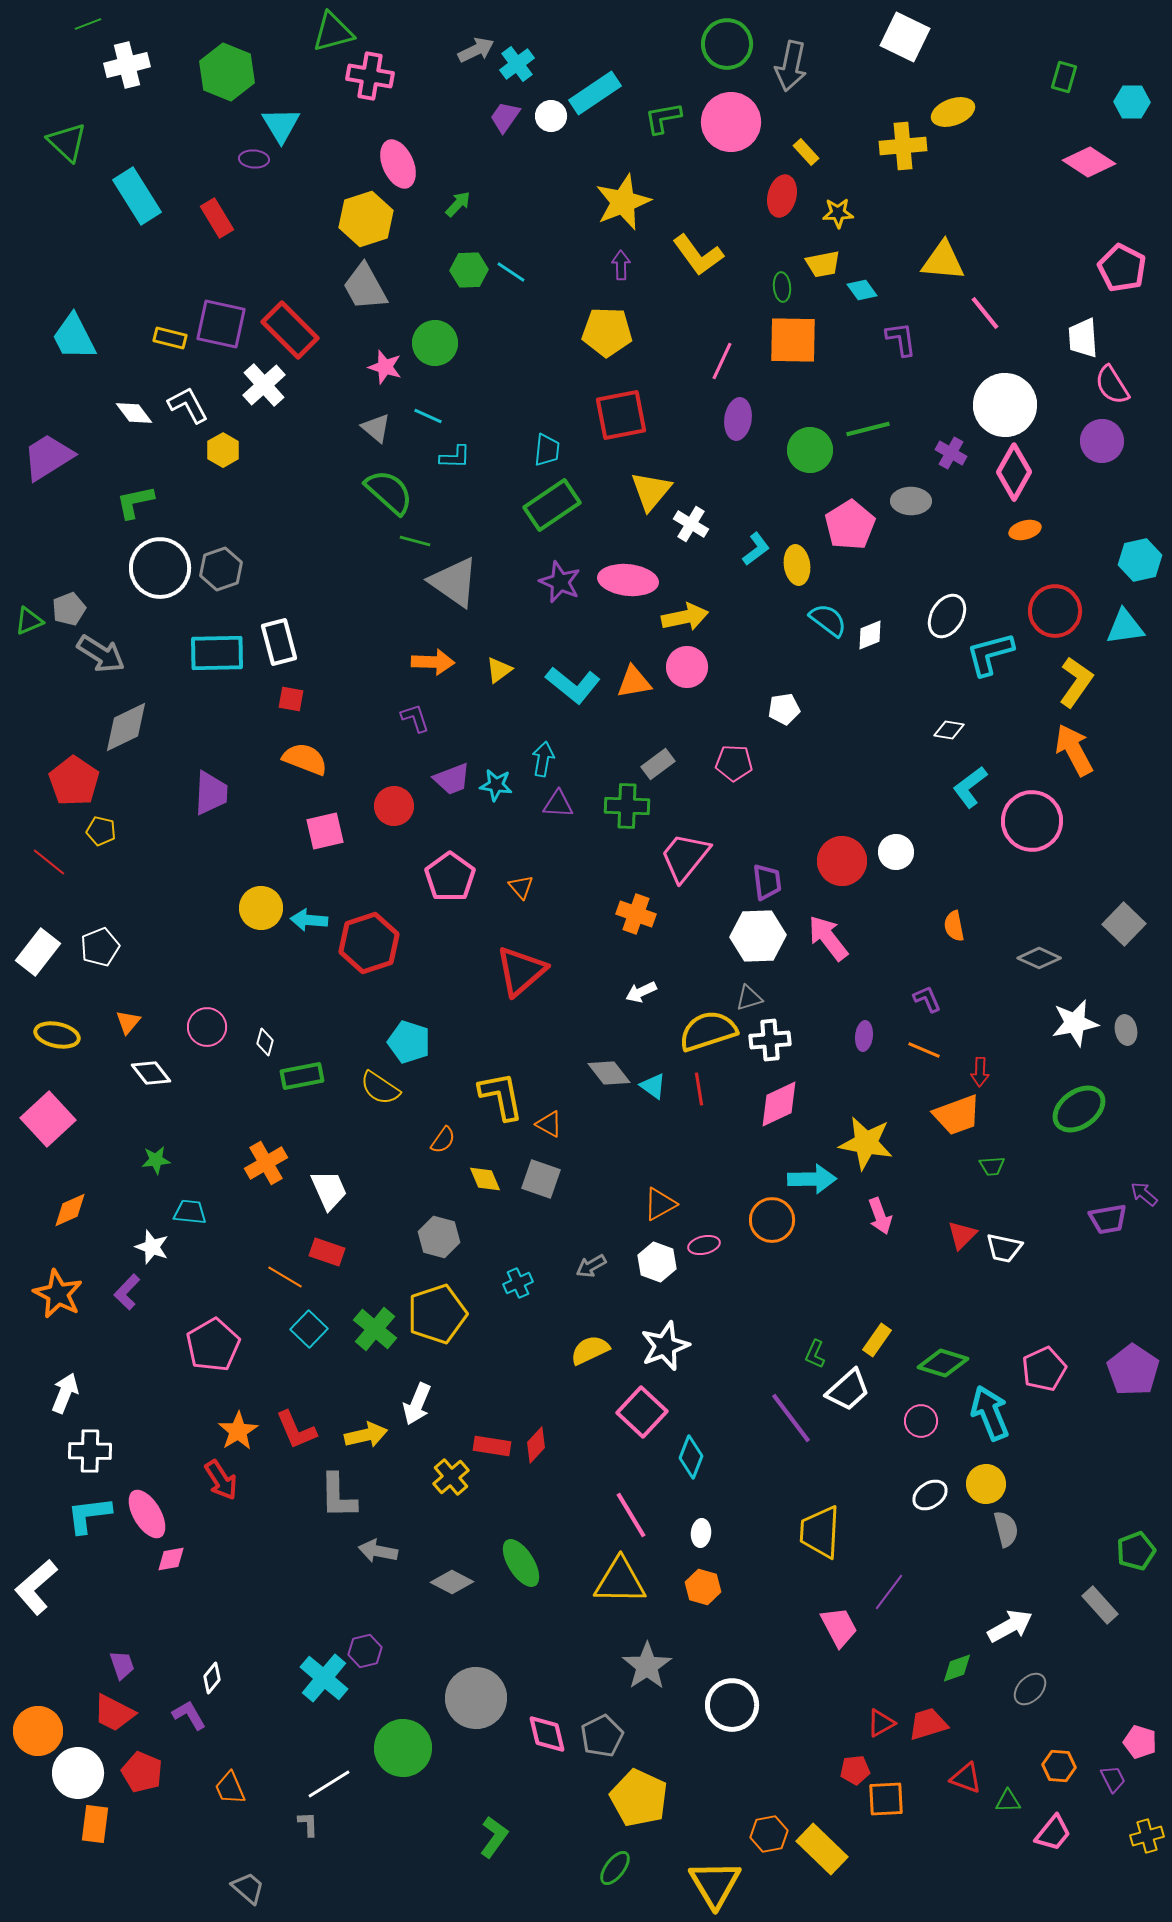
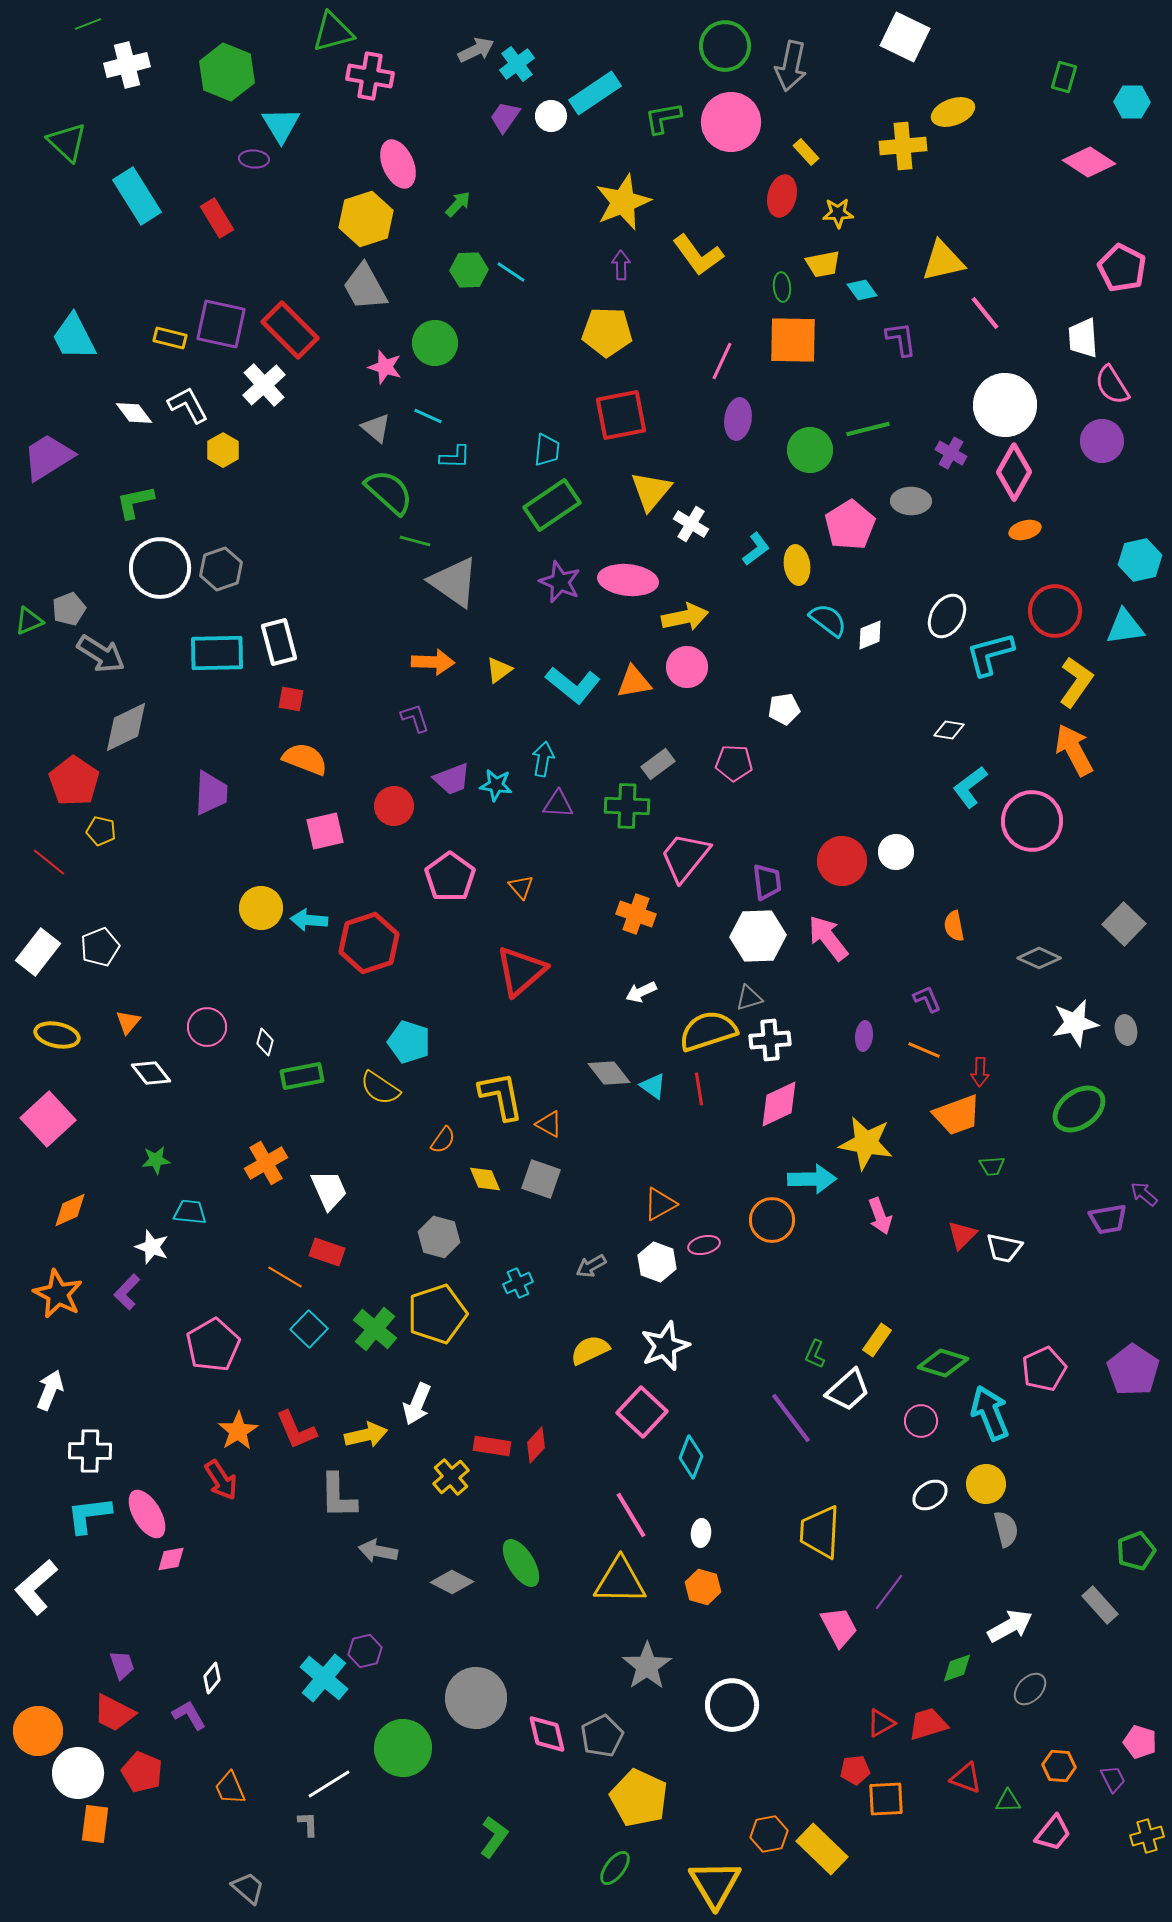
green circle at (727, 44): moved 2 px left, 2 px down
yellow triangle at (943, 261): rotated 18 degrees counterclockwise
white arrow at (65, 1393): moved 15 px left, 3 px up
